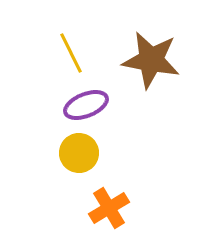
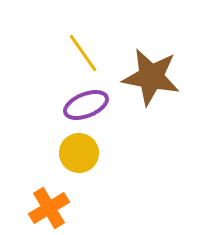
yellow line: moved 12 px right; rotated 9 degrees counterclockwise
brown star: moved 17 px down
orange cross: moved 60 px left
